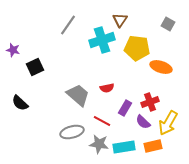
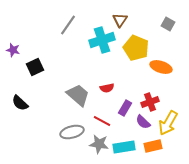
yellow pentagon: moved 1 px left; rotated 15 degrees clockwise
